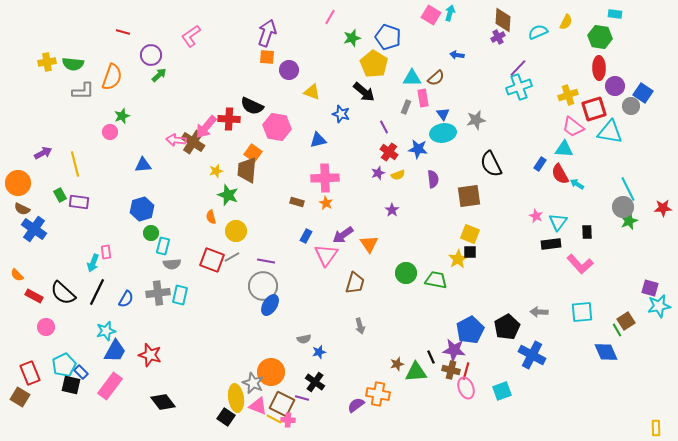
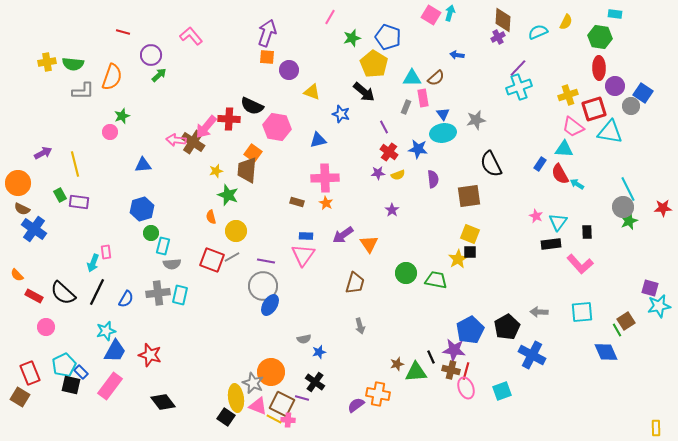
pink L-shape at (191, 36): rotated 85 degrees clockwise
purple star at (378, 173): rotated 16 degrees clockwise
blue rectangle at (306, 236): rotated 64 degrees clockwise
pink triangle at (326, 255): moved 23 px left
